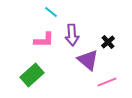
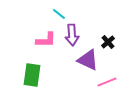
cyan line: moved 8 px right, 2 px down
pink L-shape: moved 2 px right
purple triangle: rotated 15 degrees counterclockwise
green rectangle: rotated 40 degrees counterclockwise
